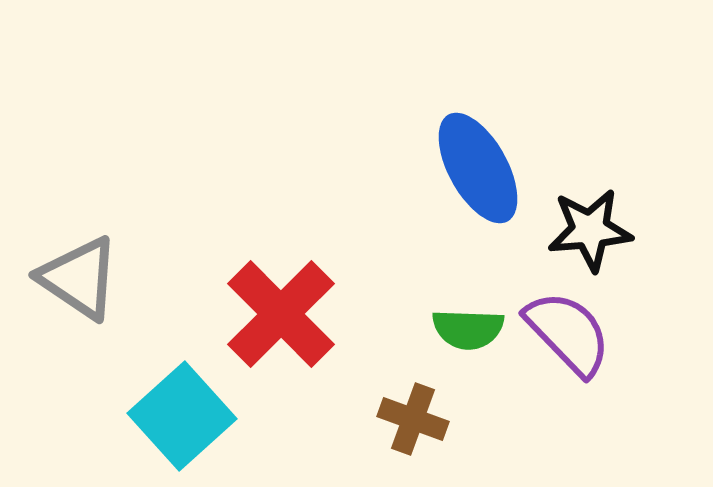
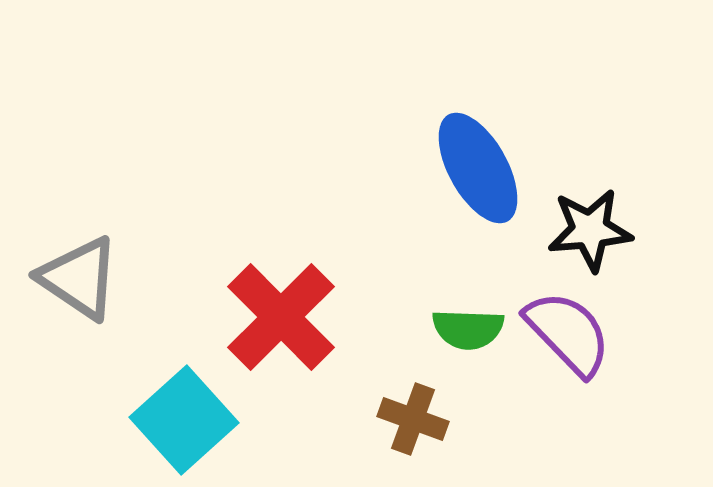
red cross: moved 3 px down
cyan square: moved 2 px right, 4 px down
